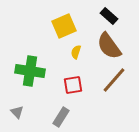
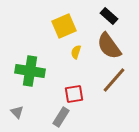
red square: moved 1 px right, 9 px down
